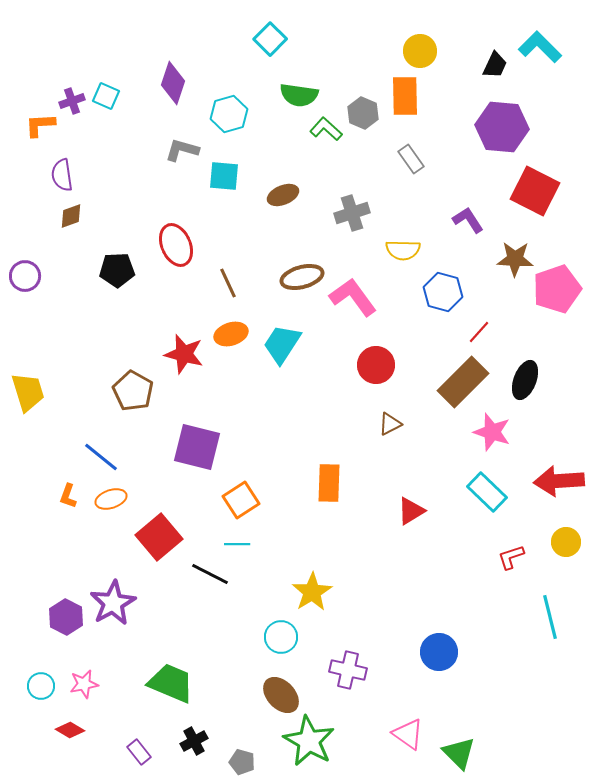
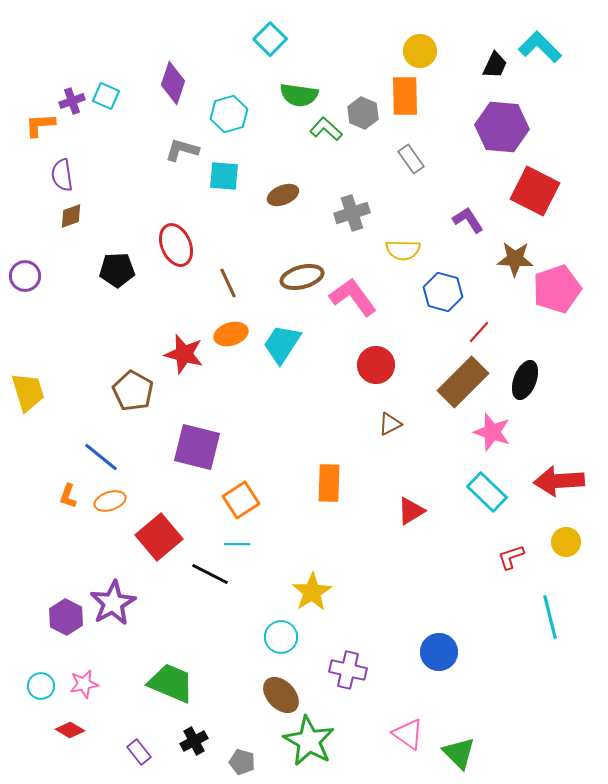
orange ellipse at (111, 499): moved 1 px left, 2 px down
